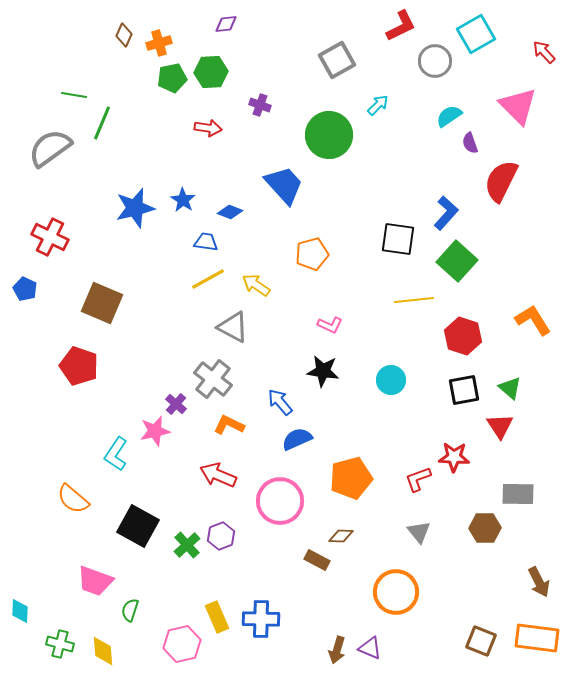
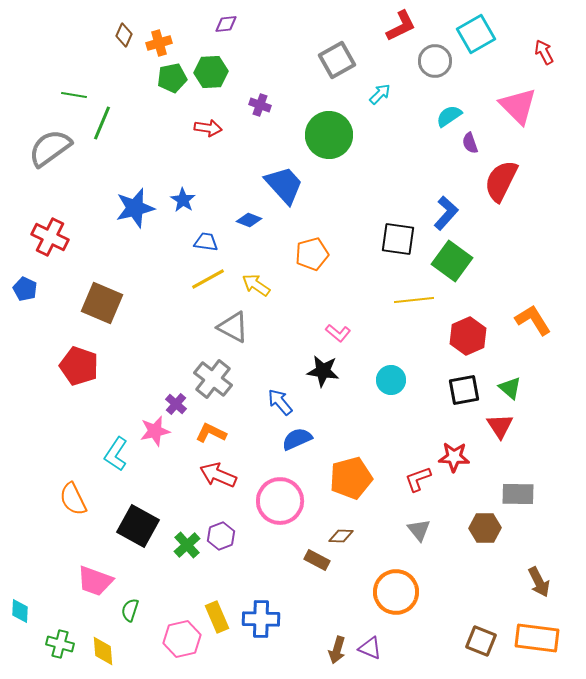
red arrow at (544, 52): rotated 15 degrees clockwise
cyan arrow at (378, 105): moved 2 px right, 11 px up
blue diamond at (230, 212): moved 19 px right, 8 px down
green square at (457, 261): moved 5 px left; rotated 6 degrees counterclockwise
pink L-shape at (330, 325): moved 8 px right, 8 px down; rotated 15 degrees clockwise
red hexagon at (463, 336): moved 5 px right; rotated 18 degrees clockwise
orange L-shape at (229, 425): moved 18 px left, 8 px down
orange semicircle at (73, 499): rotated 24 degrees clockwise
gray triangle at (419, 532): moved 2 px up
pink hexagon at (182, 644): moved 5 px up
